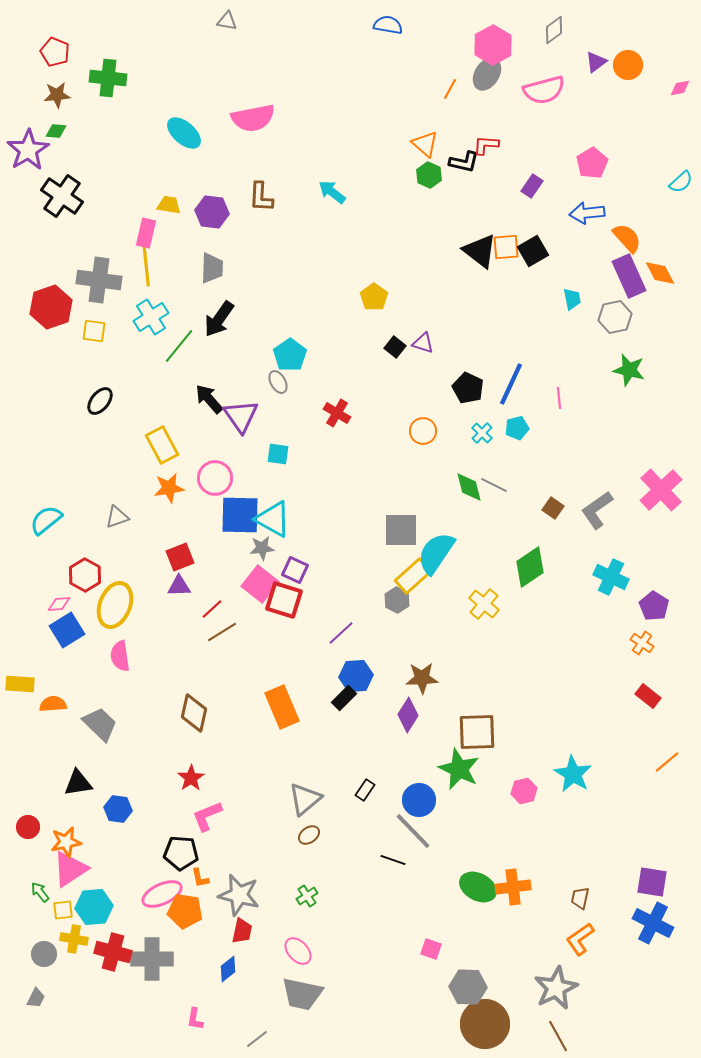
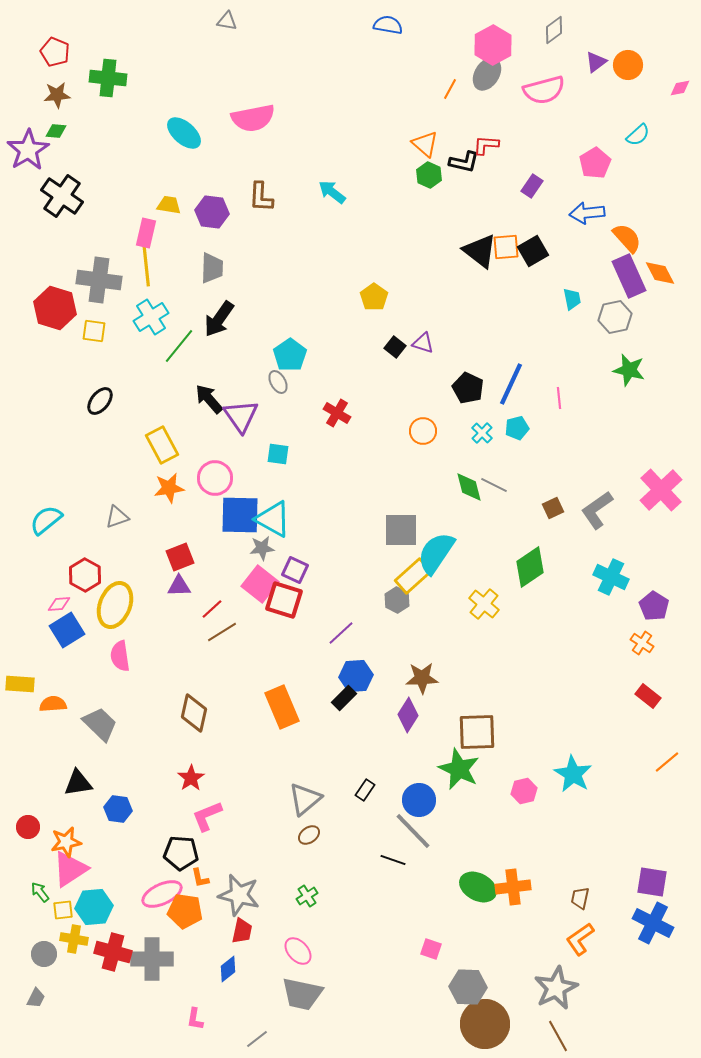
pink pentagon at (592, 163): moved 3 px right
cyan semicircle at (681, 182): moved 43 px left, 47 px up
red hexagon at (51, 307): moved 4 px right, 1 px down; rotated 24 degrees counterclockwise
brown square at (553, 508): rotated 30 degrees clockwise
